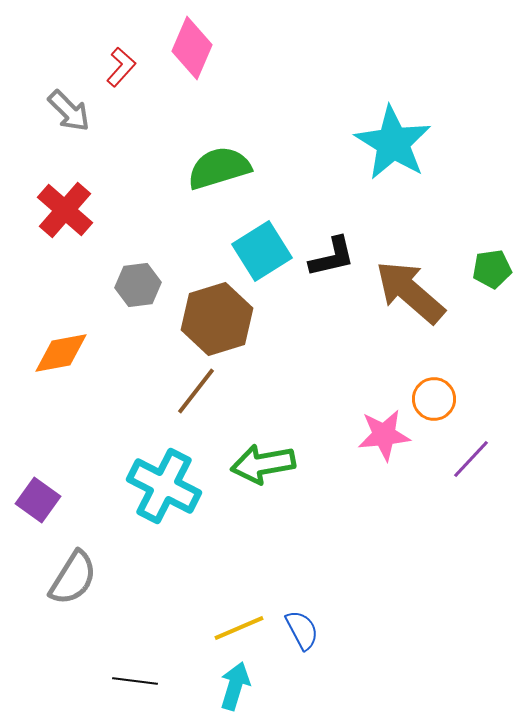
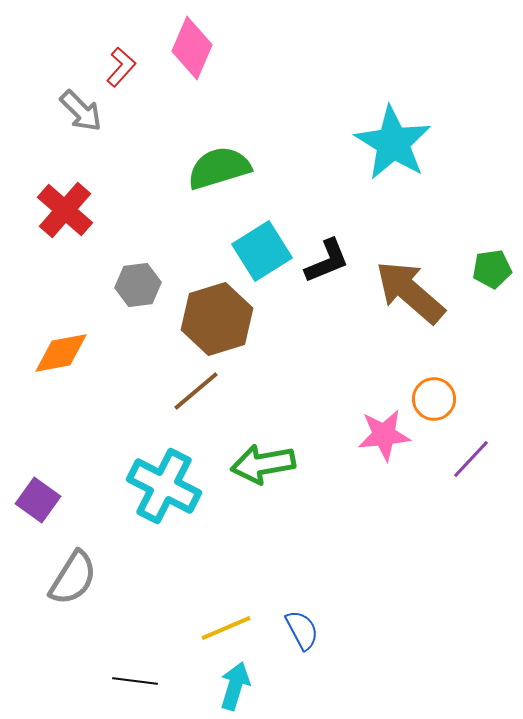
gray arrow: moved 12 px right
black L-shape: moved 5 px left, 4 px down; rotated 9 degrees counterclockwise
brown line: rotated 12 degrees clockwise
yellow line: moved 13 px left
